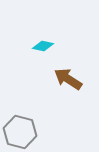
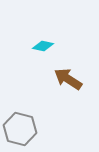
gray hexagon: moved 3 px up
